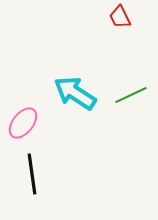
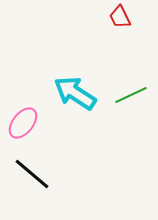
black line: rotated 42 degrees counterclockwise
